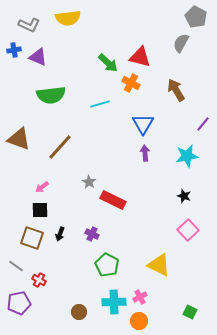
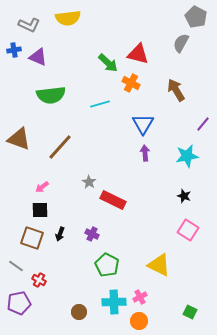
red triangle: moved 2 px left, 3 px up
pink square: rotated 15 degrees counterclockwise
